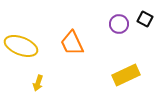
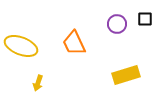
black square: rotated 28 degrees counterclockwise
purple circle: moved 2 px left
orange trapezoid: moved 2 px right
yellow rectangle: rotated 8 degrees clockwise
